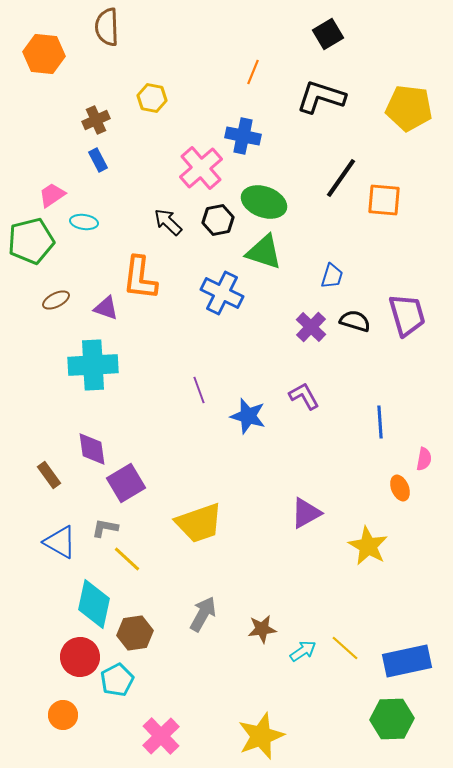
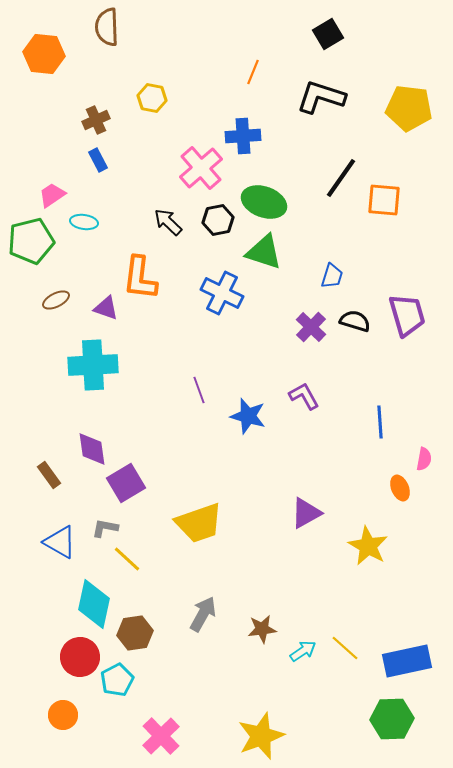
blue cross at (243, 136): rotated 16 degrees counterclockwise
